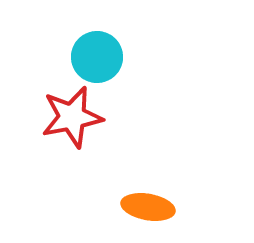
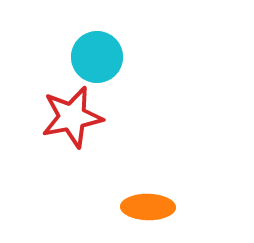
orange ellipse: rotated 9 degrees counterclockwise
